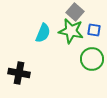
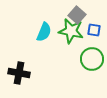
gray square: moved 2 px right, 3 px down
cyan semicircle: moved 1 px right, 1 px up
